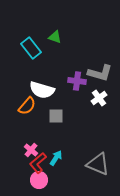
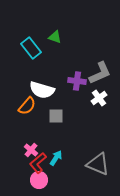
gray L-shape: rotated 40 degrees counterclockwise
